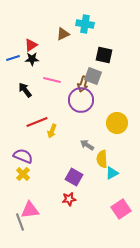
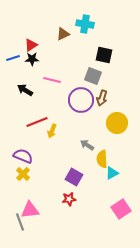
brown arrow: moved 19 px right, 14 px down
black arrow: rotated 21 degrees counterclockwise
